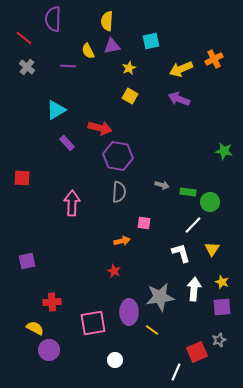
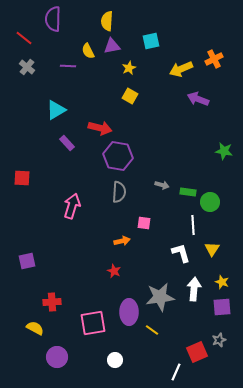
purple arrow at (179, 99): moved 19 px right
pink arrow at (72, 203): moved 3 px down; rotated 15 degrees clockwise
white line at (193, 225): rotated 48 degrees counterclockwise
purple circle at (49, 350): moved 8 px right, 7 px down
